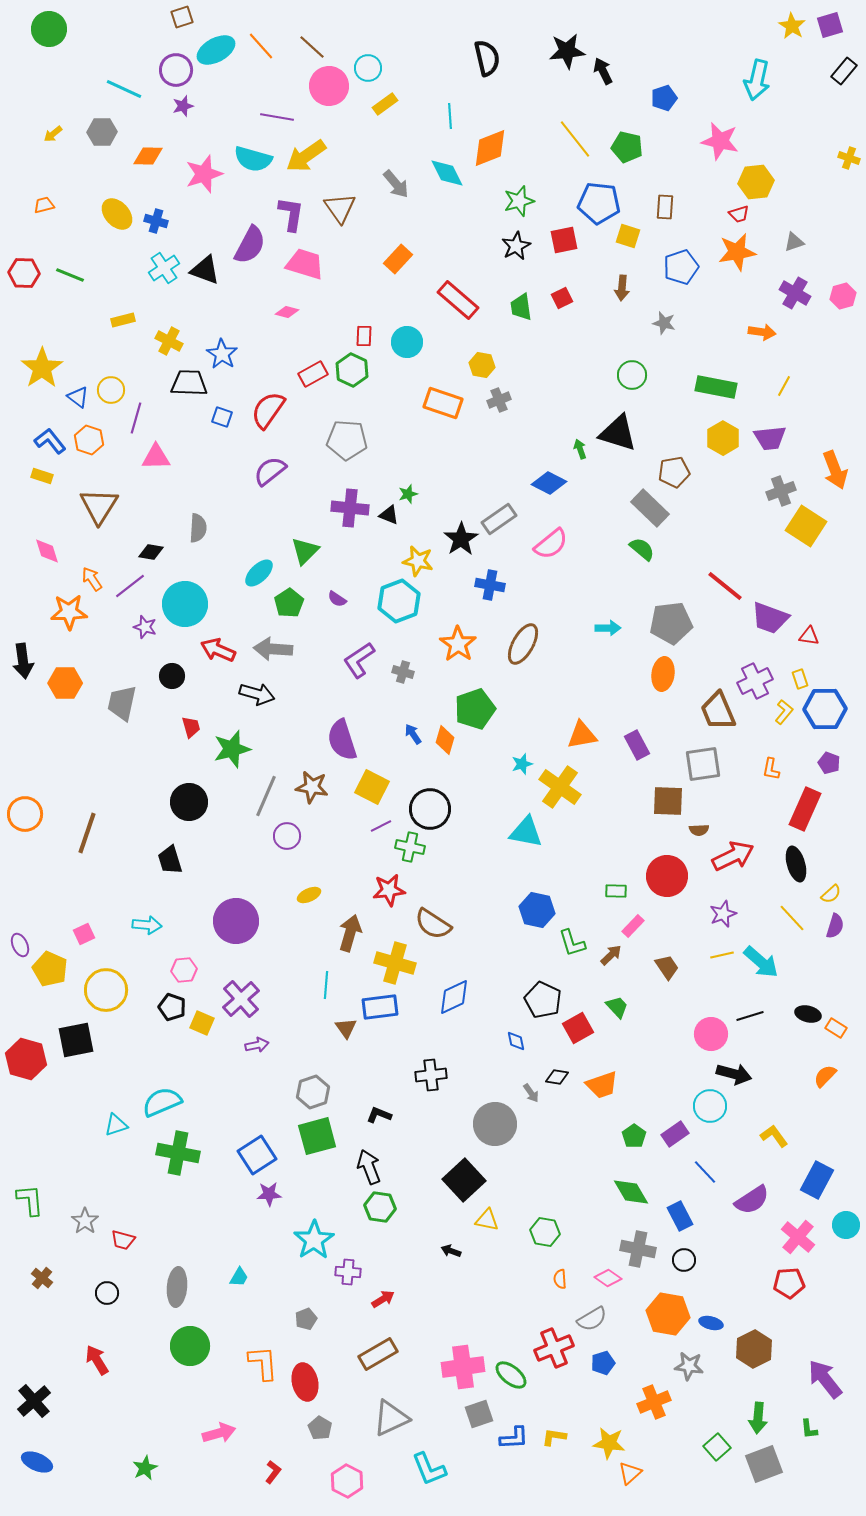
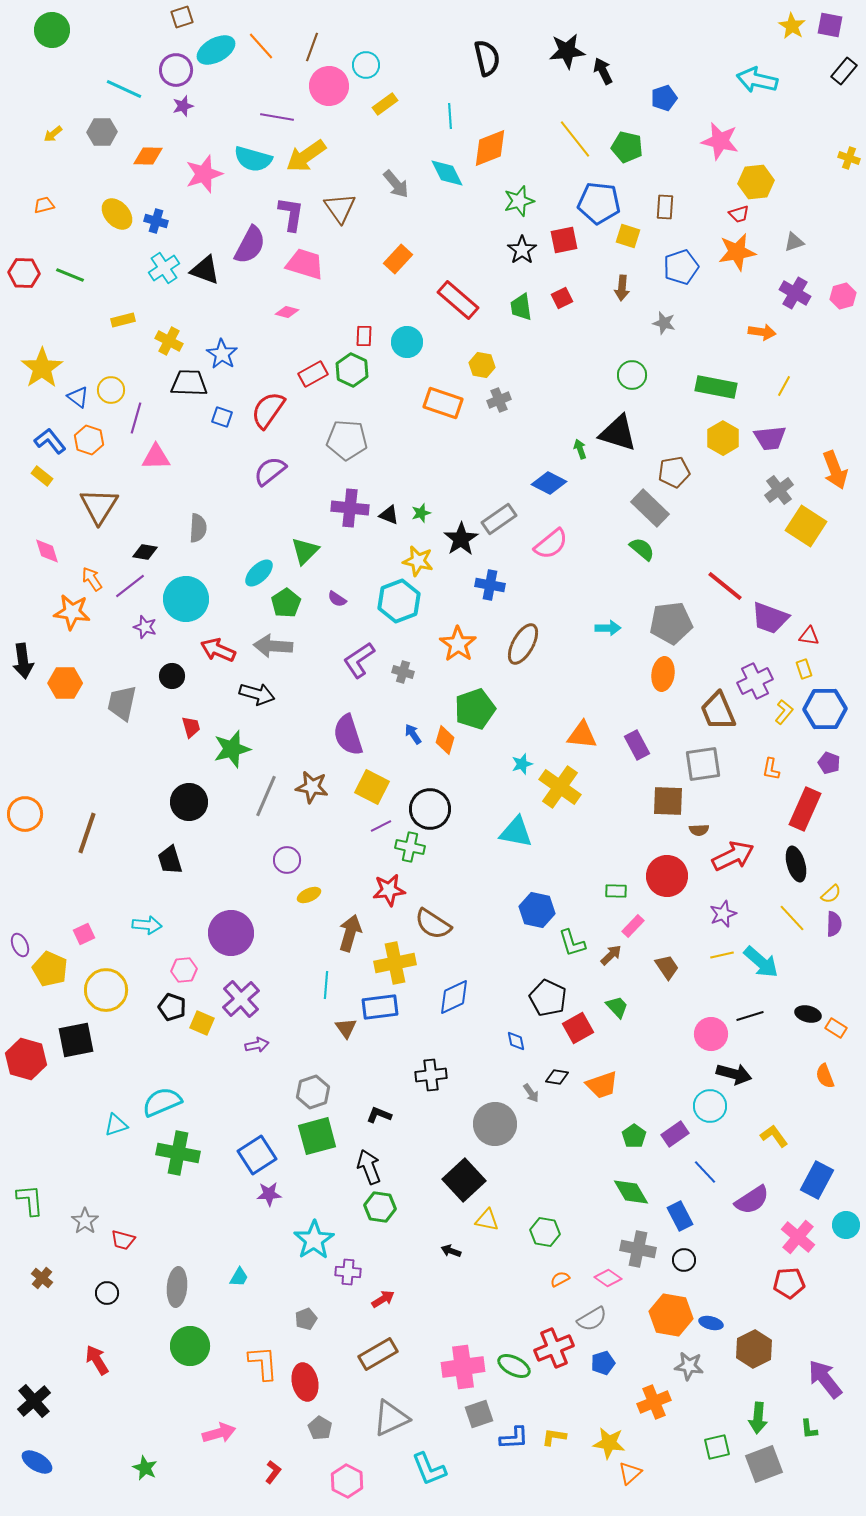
purple square at (830, 25): rotated 28 degrees clockwise
green circle at (49, 29): moved 3 px right, 1 px down
brown line at (312, 47): rotated 68 degrees clockwise
cyan circle at (368, 68): moved 2 px left, 3 px up
cyan arrow at (757, 80): rotated 90 degrees clockwise
black star at (516, 246): moved 6 px right, 4 px down; rotated 8 degrees counterclockwise
yellow rectangle at (42, 476): rotated 20 degrees clockwise
gray cross at (781, 491): moved 2 px left, 1 px up; rotated 16 degrees counterclockwise
green star at (408, 494): moved 13 px right, 19 px down
black diamond at (151, 552): moved 6 px left
green pentagon at (289, 603): moved 3 px left
cyan circle at (185, 604): moved 1 px right, 5 px up
orange star at (69, 612): moved 3 px right; rotated 9 degrees clockwise
gray arrow at (273, 649): moved 3 px up
yellow rectangle at (800, 679): moved 4 px right, 10 px up
orange triangle at (582, 735): rotated 16 degrees clockwise
purple semicircle at (342, 740): moved 6 px right, 5 px up
cyan triangle at (526, 832): moved 10 px left
purple circle at (287, 836): moved 24 px down
purple circle at (236, 921): moved 5 px left, 12 px down
purple semicircle at (835, 926): moved 1 px left, 2 px up; rotated 15 degrees counterclockwise
yellow cross at (395, 963): rotated 27 degrees counterclockwise
black pentagon at (543, 1000): moved 5 px right, 2 px up
orange semicircle at (825, 1076): rotated 65 degrees counterclockwise
orange semicircle at (560, 1279): rotated 66 degrees clockwise
orange hexagon at (668, 1314): moved 3 px right, 1 px down
green ellipse at (511, 1375): moved 3 px right, 9 px up; rotated 12 degrees counterclockwise
green square at (717, 1447): rotated 28 degrees clockwise
blue ellipse at (37, 1462): rotated 8 degrees clockwise
green star at (145, 1468): rotated 20 degrees counterclockwise
